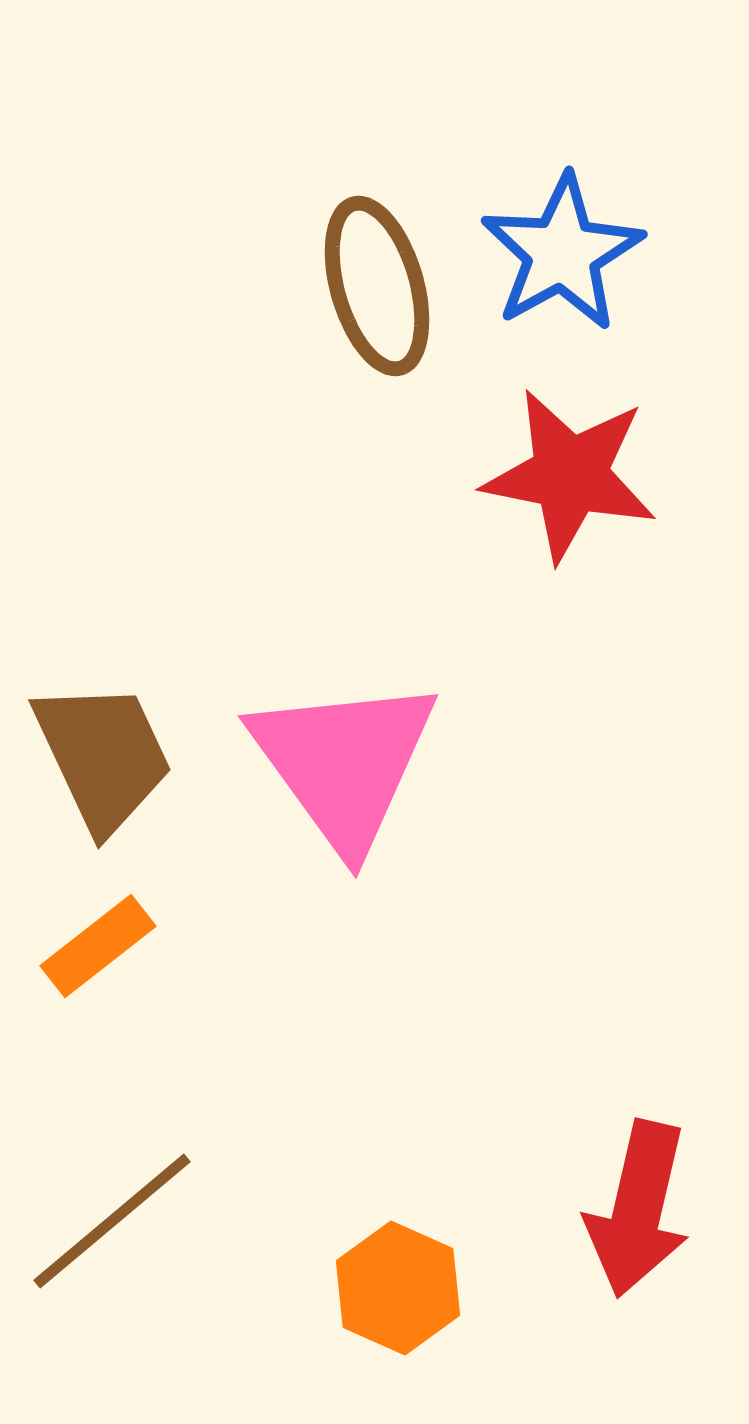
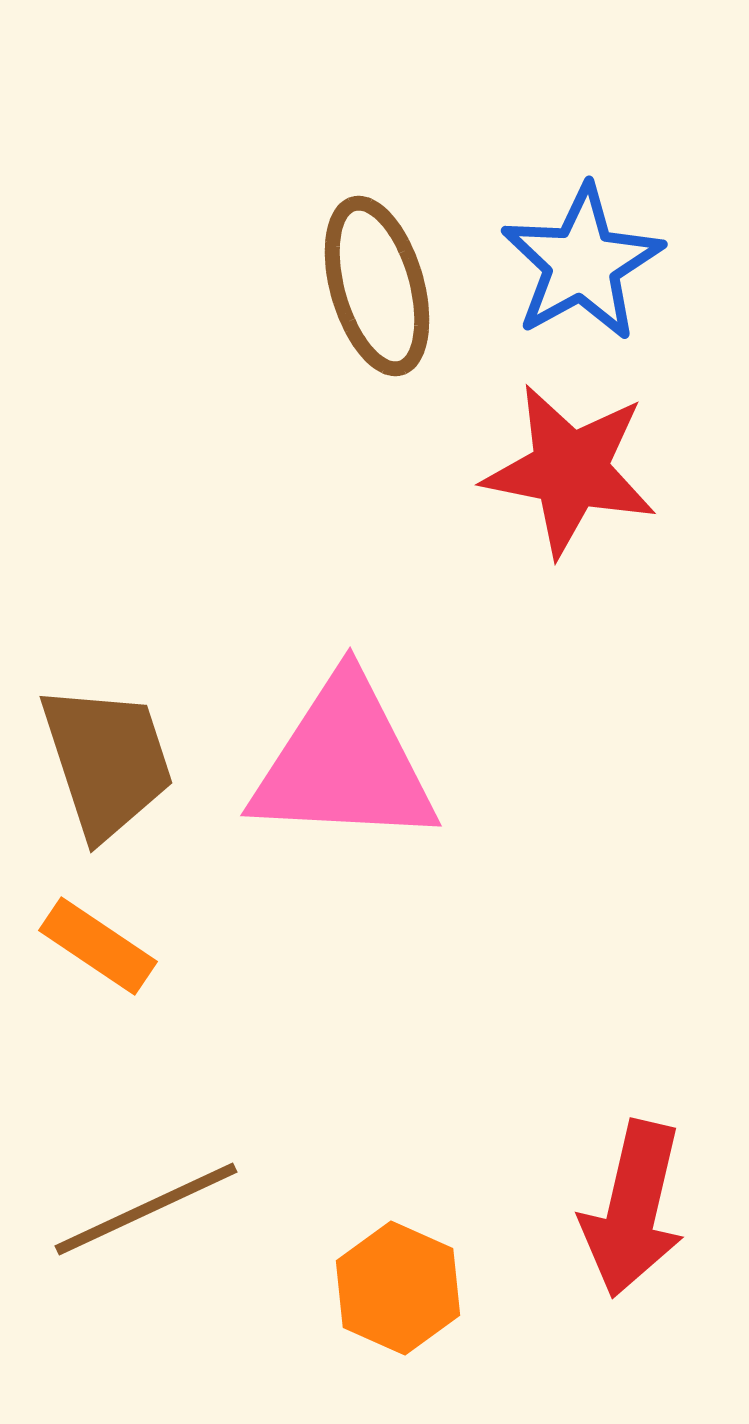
blue star: moved 20 px right, 10 px down
red star: moved 5 px up
brown trapezoid: moved 4 px right, 5 px down; rotated 7 degrees clockwise
pink triangle: rotated 51 degrees counterclockwise
orange rectangle: rotated 72 degrees clockwise
red arrow: moved 5 px left
brown line: moved 34 px right, 12 px up; rotated 15 degrees clockwise
